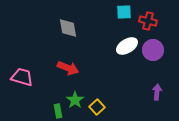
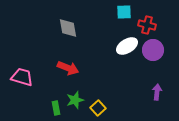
red cross: moved 1 px left, 4 px down
green star: rotated 18 degrees clockwise
yellow square: moved 1 px right, 1 px down
green rectangle: moved 2 px left, 3 px up
